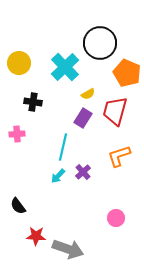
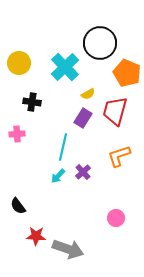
black cross: moved 1 px left
